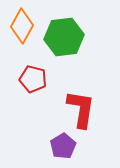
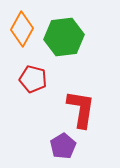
orange diamond: moved 3 px down
